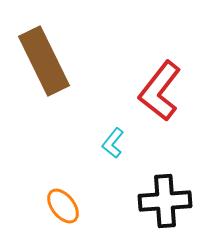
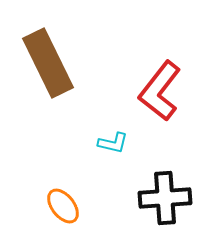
brown rectangle: moved 4 px right, 2 px down
cyan L-shape: rotated 116 degrees counterclockwise
black cross: moved 3 px up
